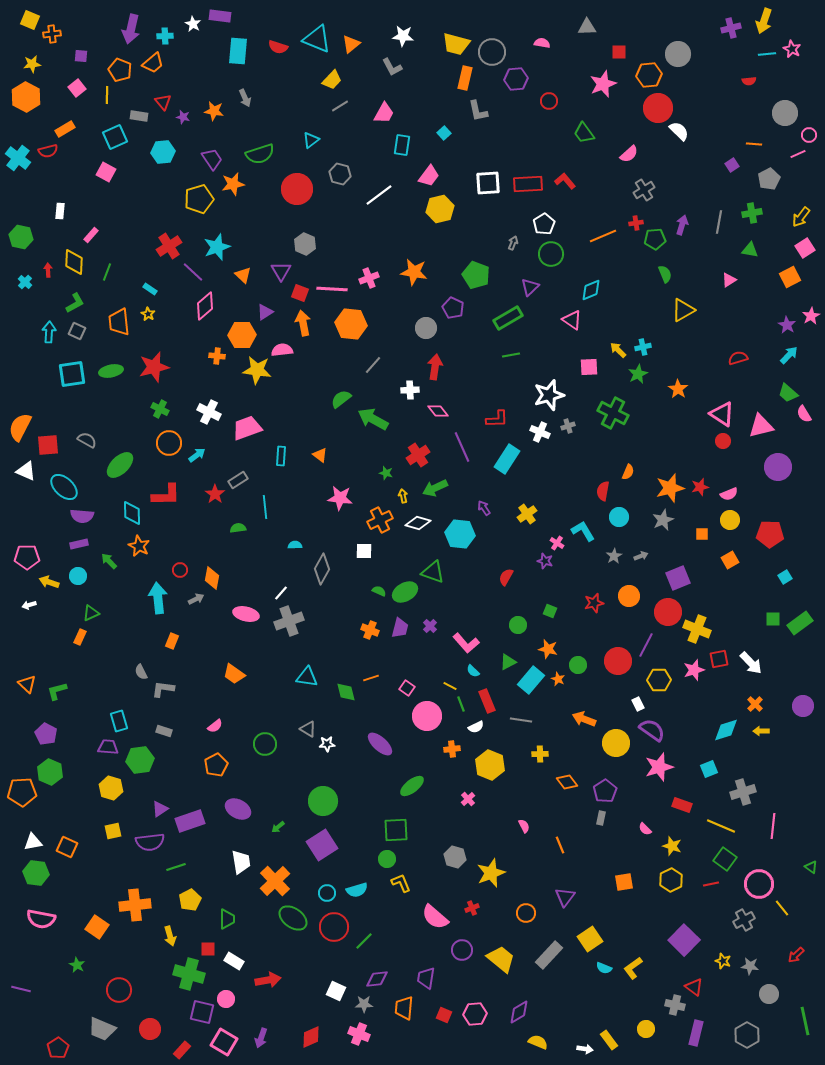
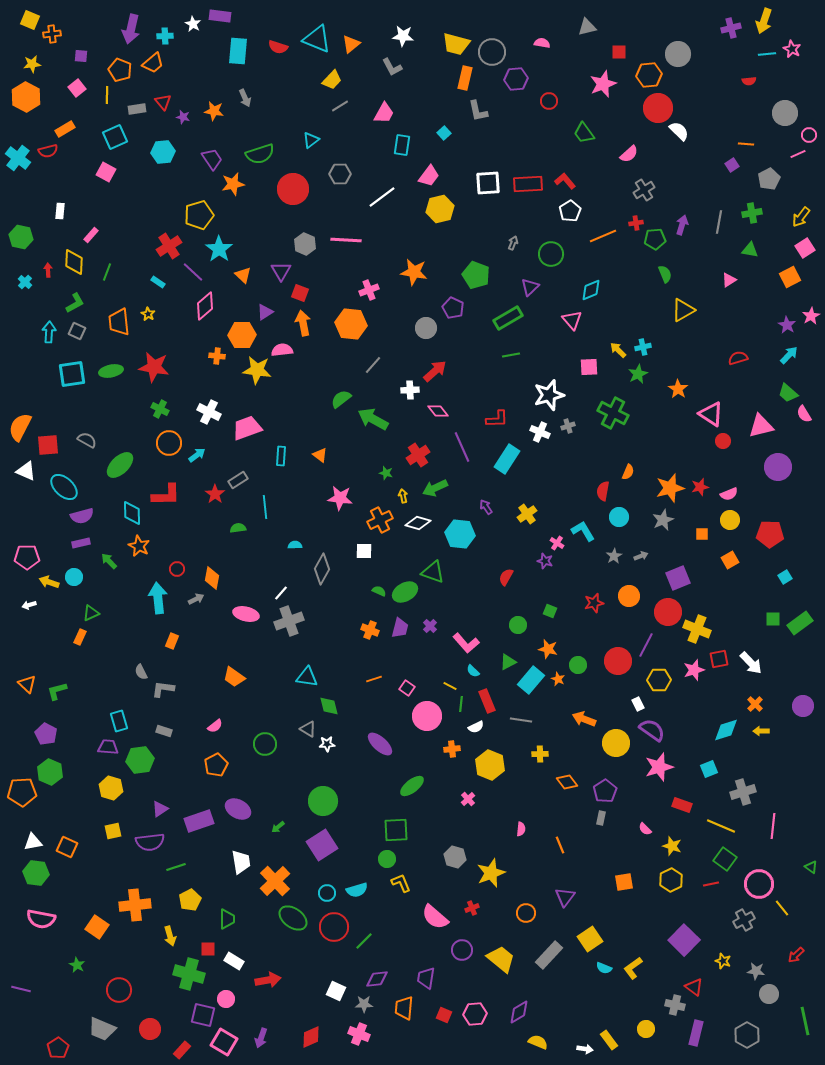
gray triangle at (587, 27): rotated 12 degrees counterclockwise
gray rectangle at (139, 116): moved 2 px left, 7 px up; rotated 18 degrees counterclockwise
orange line at (754, 144): moved 8 px left
gray hexagon at (340, 174): rotated 15 degrees counterclockwise
red circle at (297, 189): moved 4 px left
white line at (379, 195): moved 3 px right, 2 px down
yellow pentagon at (199, 199): moved 16 px down
white pentagon at (544, 224): moved 26 px right, 13 px up
cyan star at (217, 247): moved 2 px right, 2 px down; rotated 16 degrees counterclockwise
pink cross at (369, 278): moved 12 px down
cyan rectangle at (150, 289): moved 8 px right, 7 px up
pink line at (332, 289): moved 14 px right, 49 px up
pink triangle at (572, 320): rotated 15 degrees clockwise
red star at (154, 367): rotated 24 degrees clockwise
red arrow at (435, 367): moved 4 px down; rotated 40 degrees clockwise
pink triangle at (722, 414): moved 11 px left
purple arrow at (484, 508): moved 2 px right, 1 px up
purple semicircle at (82, 516): rotated 20 degrees counterclockwise
purple rectangle at (79, 544): moved 2 px right, 1 px up
red circle at (180, 570): moved 3 px left, 1 px up
cyan circle at (78, 576): moved 4 px left, 1 px down
orange trapezoid at (234, 674): moved 3 px down
orange line at (371, 678): moved 3 px right, 1 px down
green diamond at (346, 692): moved 17 px left, 14 px down
green line at (461, 704): rotated 28 degrees clockwise
purple rectangle at (190, 821): moved 9 px right
pink semicircle at (524, 826): moved 3 px left, 3 px down; rotated 32 degrees clockwise
gray star at (750, 966): moved 6 px right, 5 px down
purple square at (202, 1012): moved 1 px right, 3 px down
